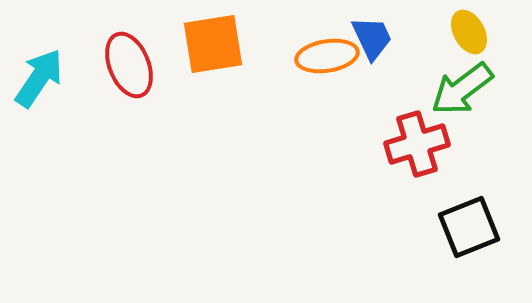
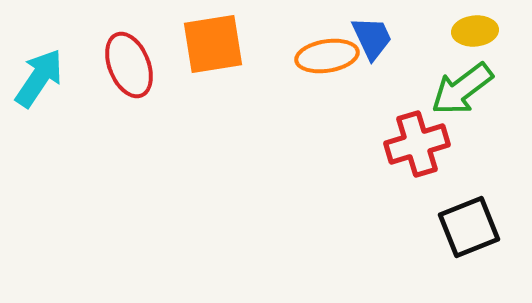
yellow ellipse: moved 6 px right, 1 px up; rotated 66 degrees counterclockwise
